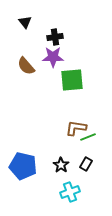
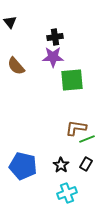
black triangle: moved 15 px left
brown semicircle: moved 10 px left
green line: moved 1 px left, 2 px down
cyan cross: moved 3 px left, 1 px down
